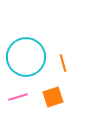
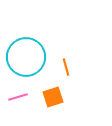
orange line: moved 3 px right, 4 px down
